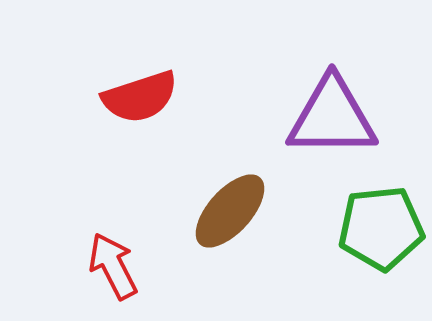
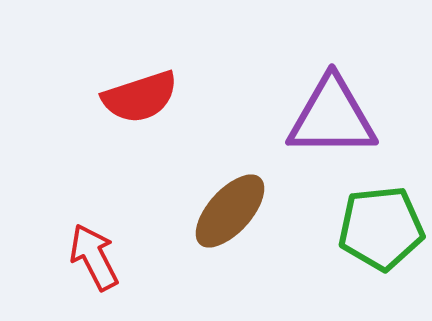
red arrow: moved 19 px left, 9 px up
